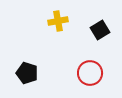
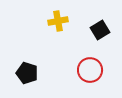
red circle: moved 3 px up
